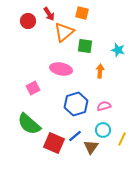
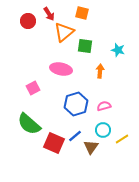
yellow line: rotated 32 degrees clockwise
